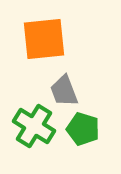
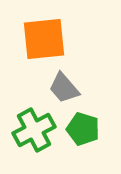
gray trapezoid: moved 3 px up; rotated 20 degrees counterclockwise
green cross: moved 4 px down; rotated 30 degrees clockwise
